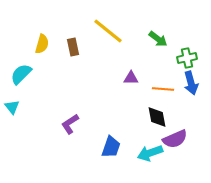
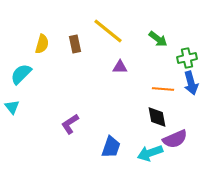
brown rectangle: moved 2 px right, 3 px up
purple triangle: moved 11 px left, 11 px up
